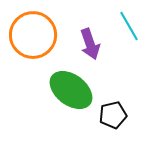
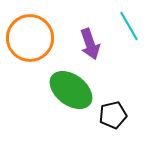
orange circle: moved 3 px left, 3 px down
